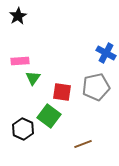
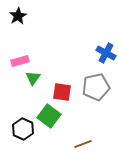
pink rectangle: rotated 12 degrees counterclockwise
